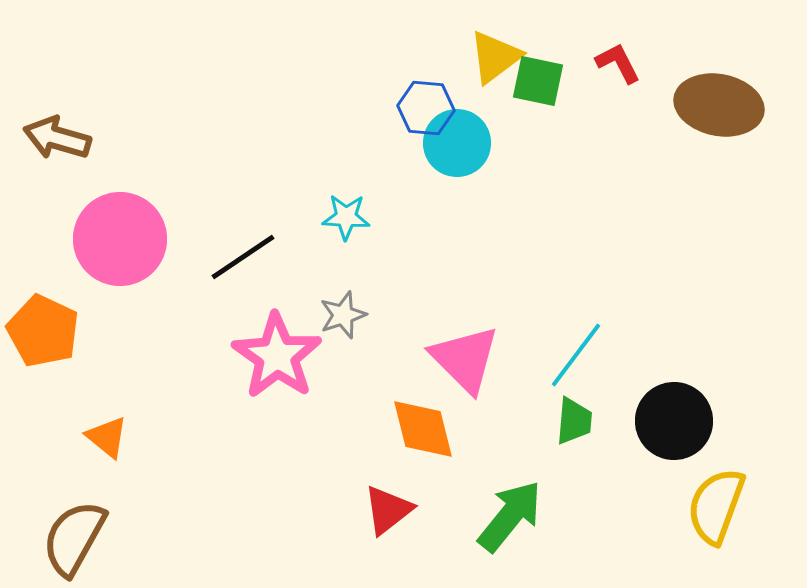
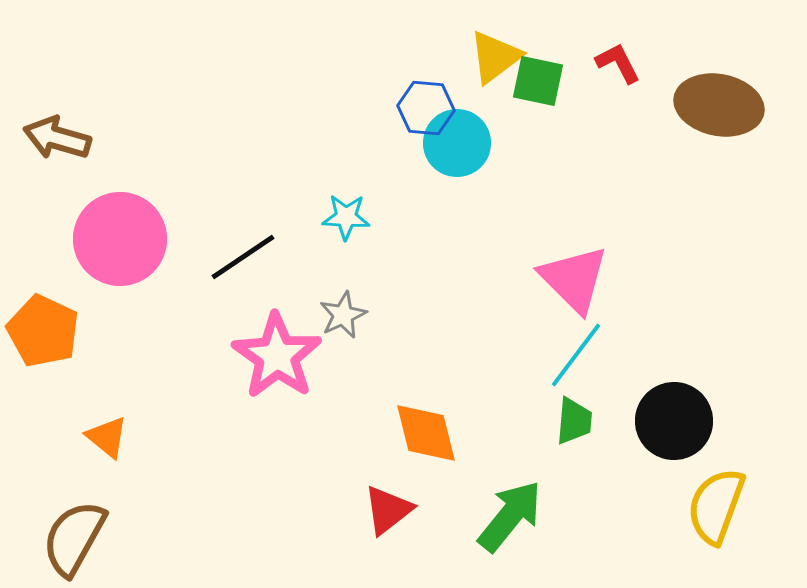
gray star: rotated 6 degrees counterclockwise
pink triangle: moved 109 px right, 80 px up
orange diamond: moved 3 px right, 4 px down
